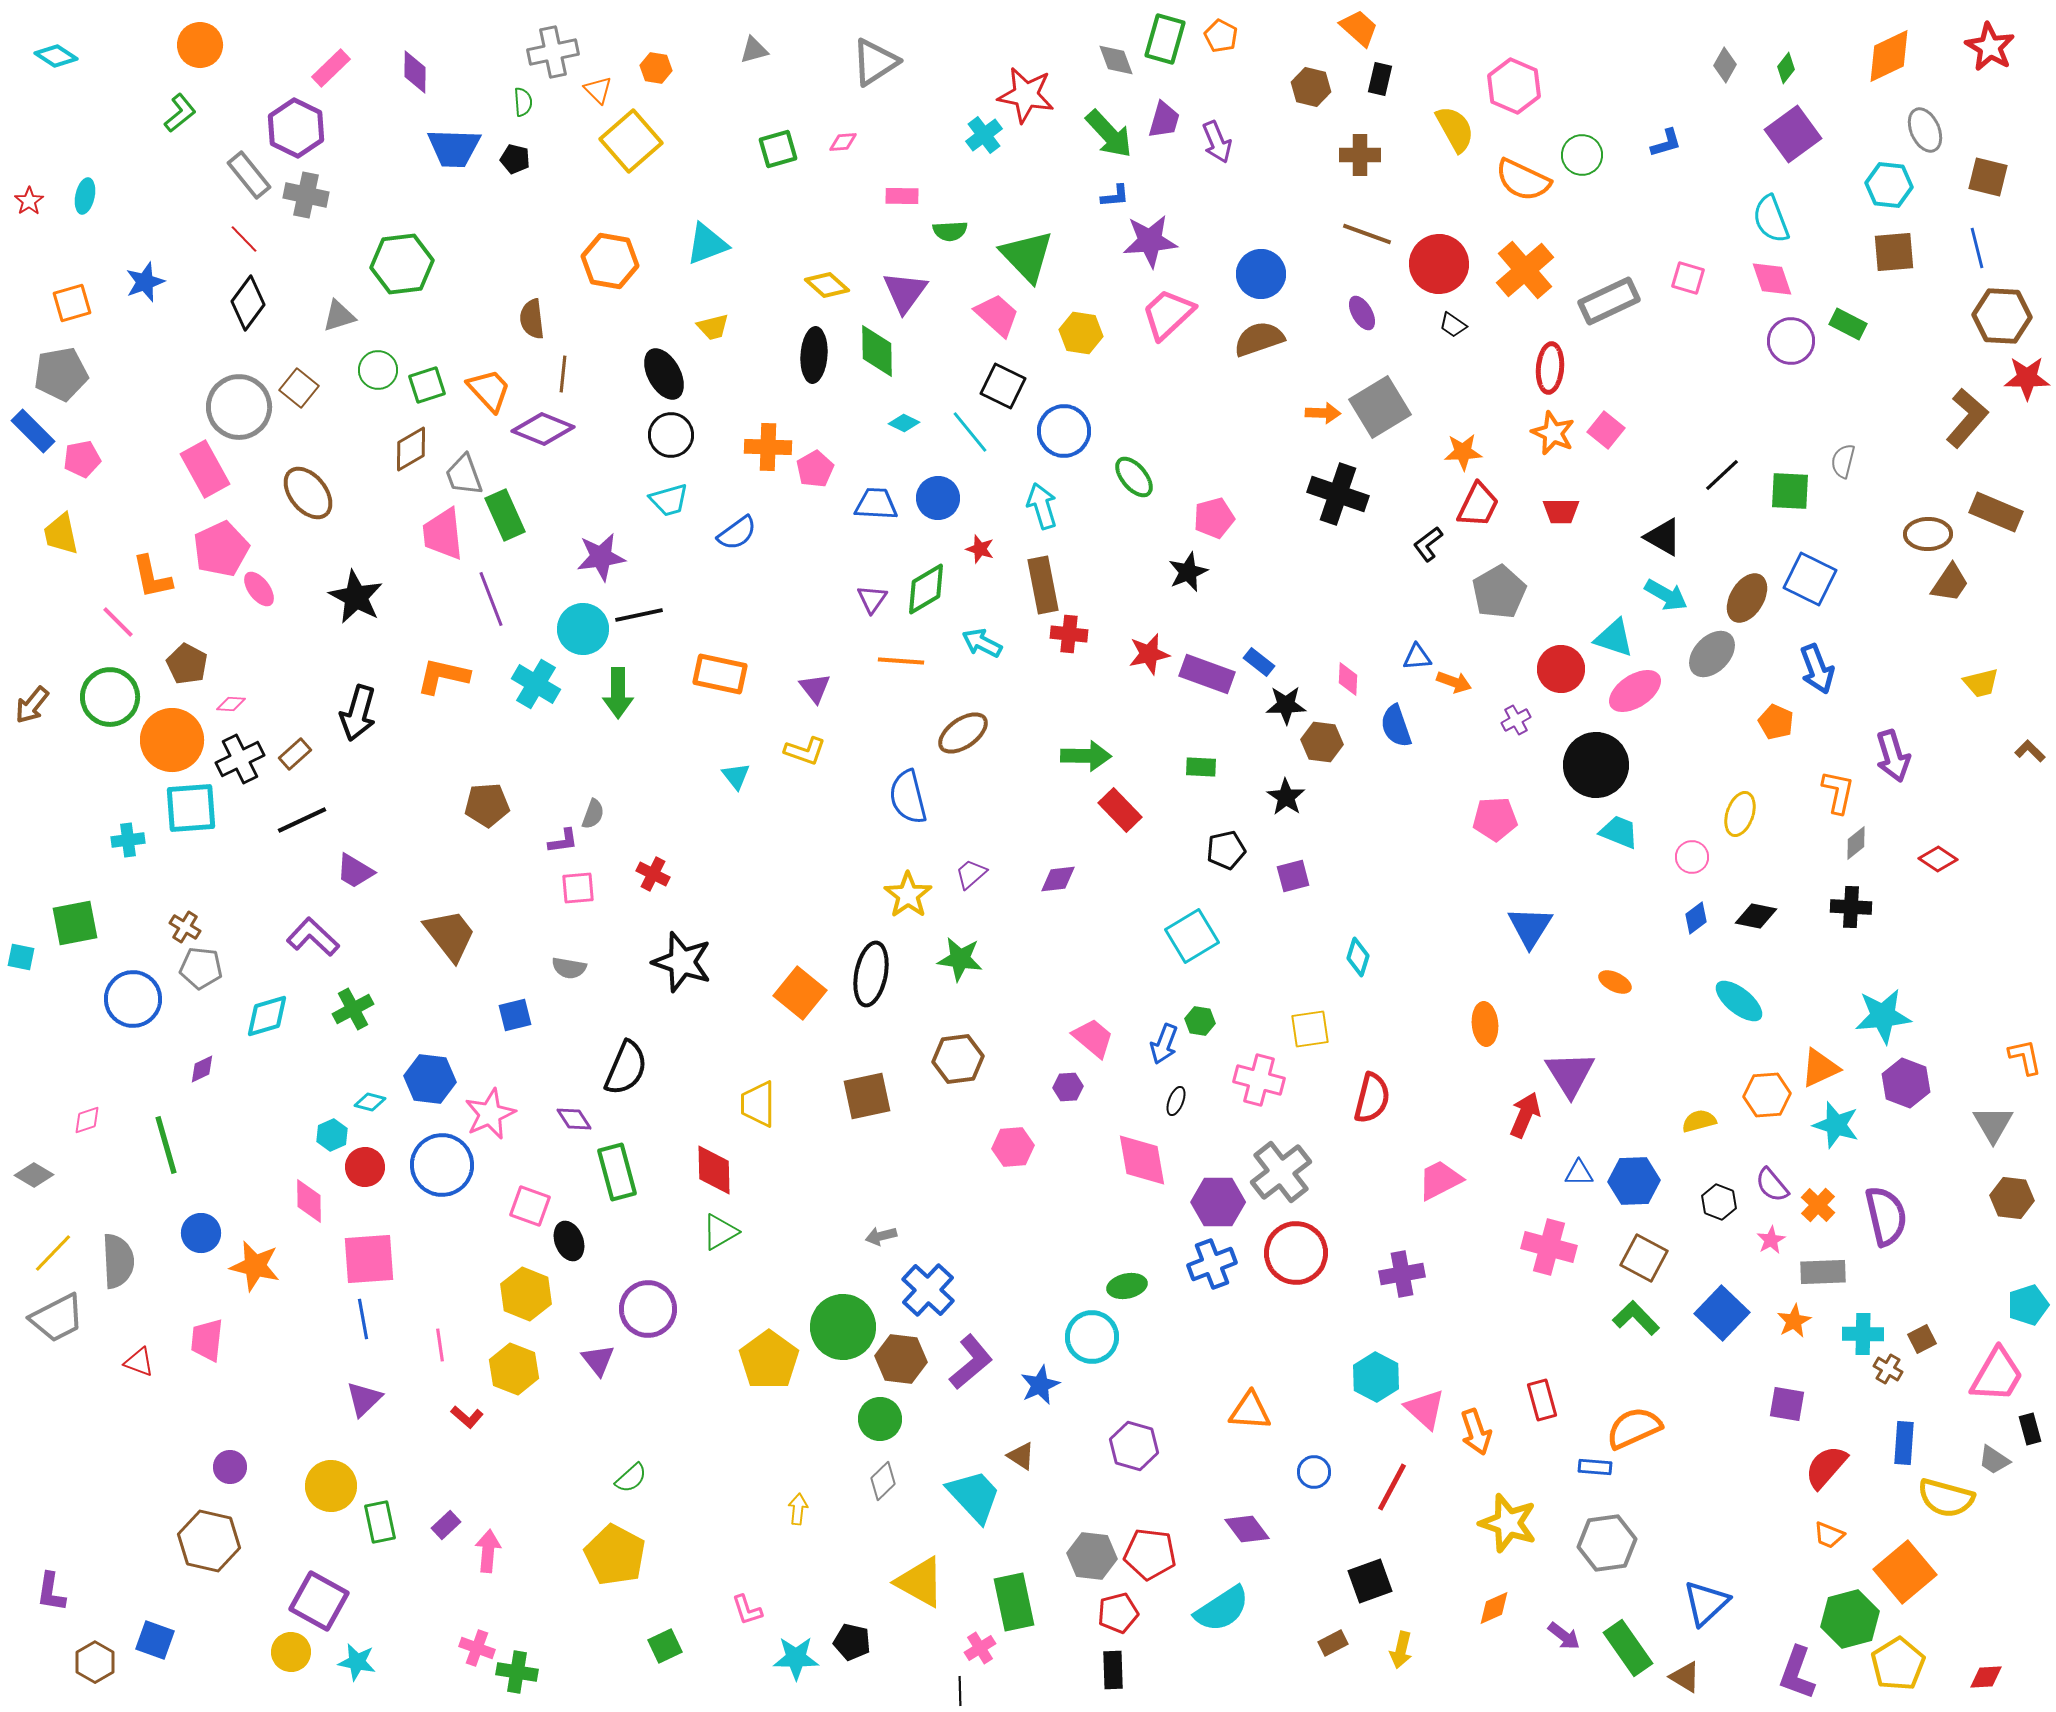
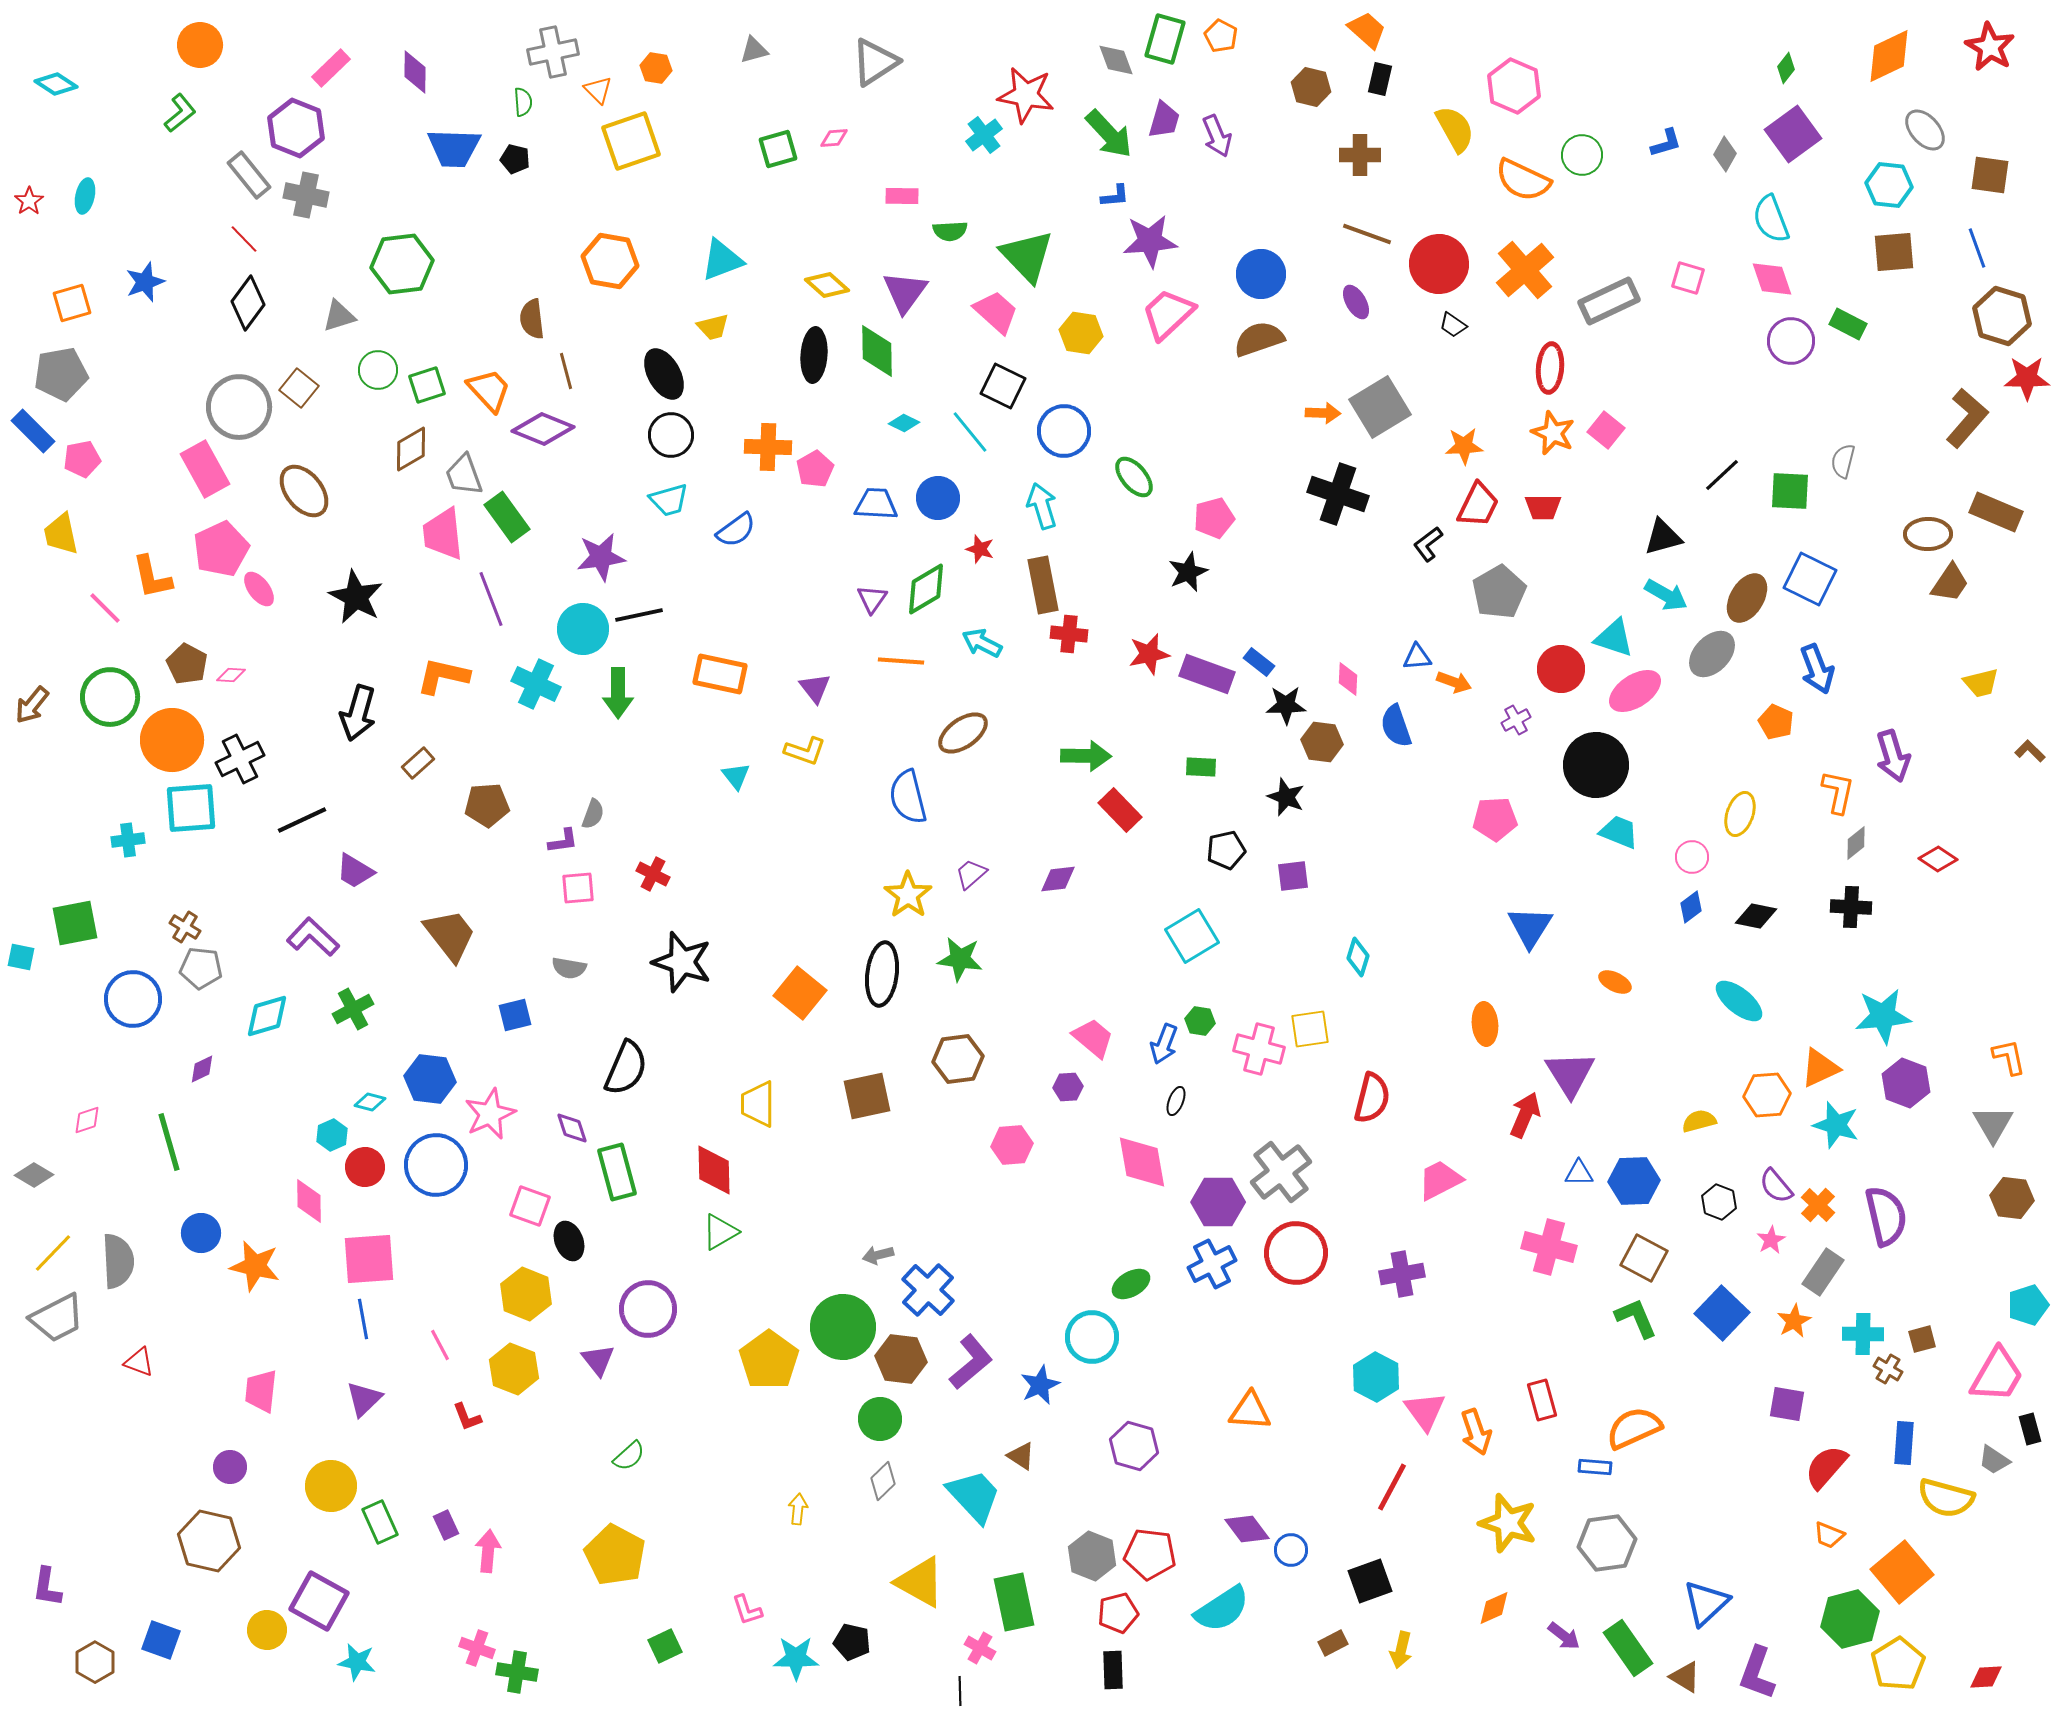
orange trapezoid at (1359, 28): moved 8 px right, 2 px down
cyan diamond at (56, 56): moved 28 px down
gray diamond at (1725, 65): moved 89 px down
purple hexagon at (296, 128): rotated 4 degrees counterclockwise
gray ellipse at (1925, 130): rotated 18 degrees counterclockwise
yellow square at (631, 141): rotated 22 degrees clockwise
pink diamond at (843, 142): moved 9 px left, 4 px up
purple arrow at (1217, 142): moved 6 px up
brown square at (1988, 177): moved 2 px right, 2 px up; rotated 6 degrees counterclockwise
cyan triangle at (707, 244): moved 15 px right, 16 px down
blue line at (1977, 248): rotated 6 degrees counterclockwise
purple ellipse at (1362, 313): moved 6 px left, 11 px up
pink trapezoid at (997, 315): moved 1 px left, 3 px up
brown hexagon at (2002, 316): rotated 14 degrees clockwise
brown line at (563, 374): moved 3 px right, 3 px up; rotated 21 degrees counterclockwise
orange star at (1463, 452): moved 1 px right, 6 px up
brown ellipse at (308, 493): moved 4 px left, 2 px up
red trapezoid at (1561, 511): moved 18 px left, 4 px up
green rectangle at (505, 515): moved 2 px right, 2 px down; rotated 12 degrees counterclockwise
blue semicircle at (737, 533): moved 1 px left, 3 px up
black triangle at (1663, 537): rotated 45 degrees counterclockwise
pink line at (118, 622): moved 13 px left, 14 px up
cyan cross at (536, 684): rotated 6 degrees counterclockwise
pink diamond at (231, 704): moved 29 px up
brown rectangle at (295, 754): moved 123 px right, 9 px down
black star at (1286, 797): rotated 12 degrees counterclockwise
purple square at (1293, 876): rotated 8 degrees clockwise
blue diamond at (1696, 918): moved 5 px left, 11 px up
black ellipse at (871, 974): moved 11 px right; rotated 4 degrees counterclockwise
orange L-shape at (2025, 1057): moved 16 px left
pink cross at (1259, 1080): moved 31 px up
purple diamond at (574, 1119): moved 2 px left, 9 px down; rotated 15 degrees clockwise
green line at (166, 1145): moved 3 px right, 3 px up
pink hexagon at (1013, 1147): moved 1 px left, 2 px up
pink diamond at (1142, 1160): moved 2 px down
blue circle at (442, 1165): moved 6 px left
purple semicircle at (1772, 1185): moved 4 px right, 1 px down
gray arrow at (881, 1236): moved 3 px left, 19 px down
blue cross at (1212, 1264): rotated 6 degrees counterclockwise
gray rectangle at (1823, 1272): rotated 54 degrees counterclockwise
green ellipse at (1127, 1286): moved 4 px right, 2 px up; rotated 18 degrees counterclockwise
green L-shape at (1636, 1318): rotated 21 degrees clockwise
brown square at (1922, 1339): rotated 12 degrees clockwise
pink trapezoid at (207, 1340): moved 54 px right, 51 px down
pink line at (440, 1345): rotated 20 degrees counterclockwise
pink triangle at (1425, 1409): moved 2 px down; rotated 12 degrees clockwise
red L-shape at (467, 1417): rotated 28 degrees clockwise
blue circle at (1314, 1472): moved 23 px left, 78 px down
green semicircle at (631, 1478): moved 2 px left, 22 px up
green rectangle at (380, 1522): rotated 12 degrees counterclockwise
purple rectangle at (446, 1525): rotated 72 degrees counterclockwise
gray hexagon at (1092, 1556): rotated 15 degrees clockwise
orange square at (1905, 1572): moved 3 px left
purple L-shape at (51, 1592): moved 4 px left, 5 px up
blue square at (155, 1640): moved 6 px right
pink cross at (980, 1648): rotated 28 degrees counterclockwise
yellow circle at (291, 1652): moved 24 px left, 22 px up
purple L-shape at (1797, 1673): moved 40 px left
